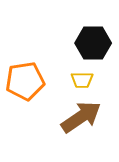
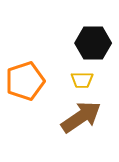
orange pentagon: rotated 9 degrees counterclockwise
